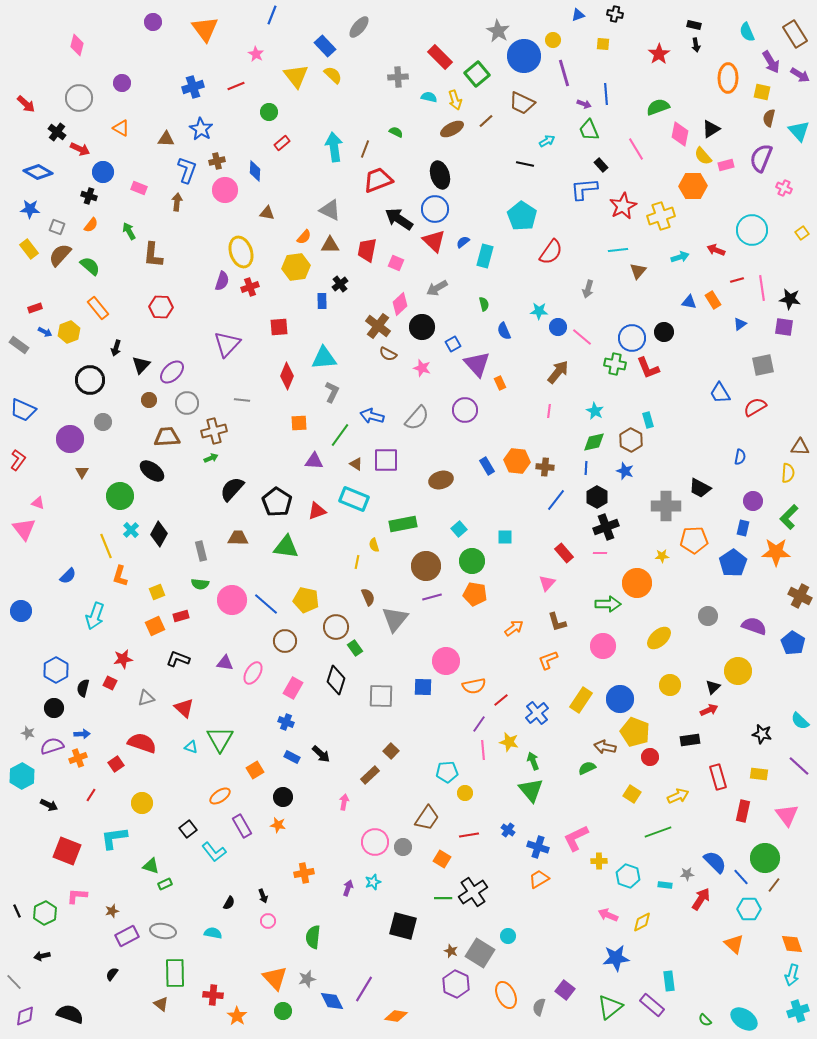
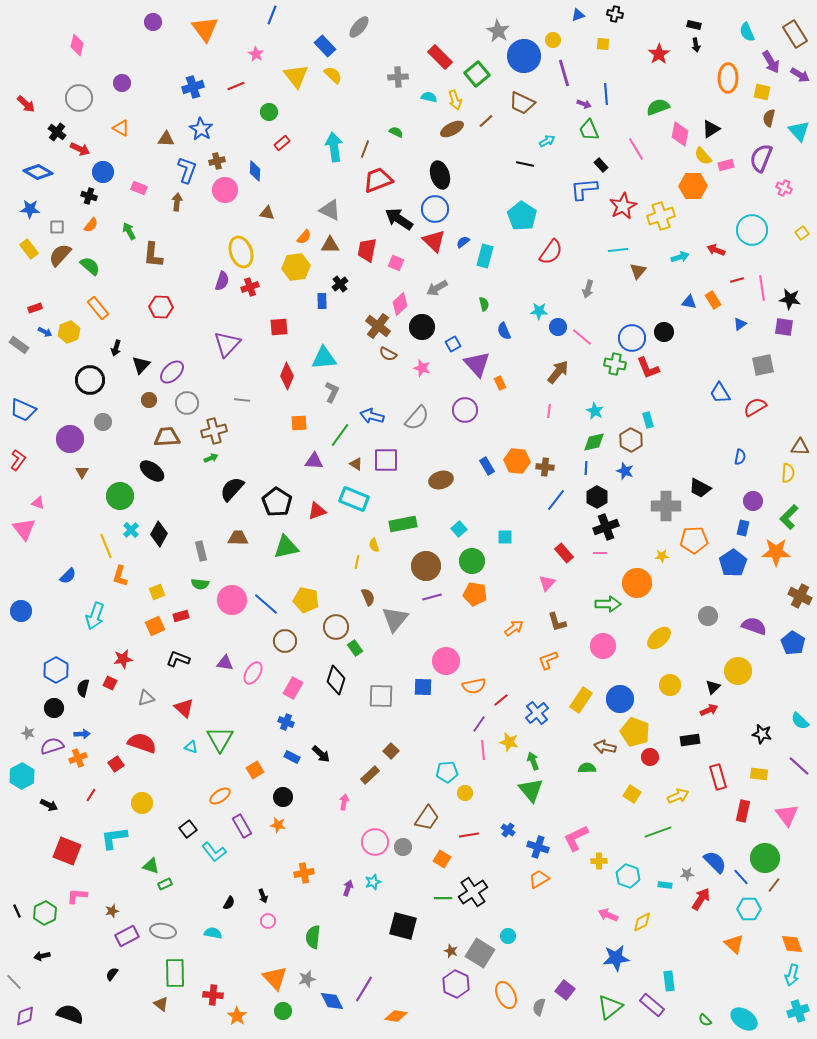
gray square at (57, 227): rotated 21 degrees counterclockwise
green triangle at (286, 547): rotated 20 degrees counterclockwise
green semicircle at (587, 768): rotated 24 degrees clockwise
